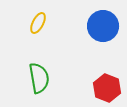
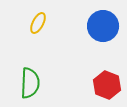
green semicircle: moved 9 px left, 5 px down; rotated 12 degrees clockwise
red hexagon: moved 3 px up
